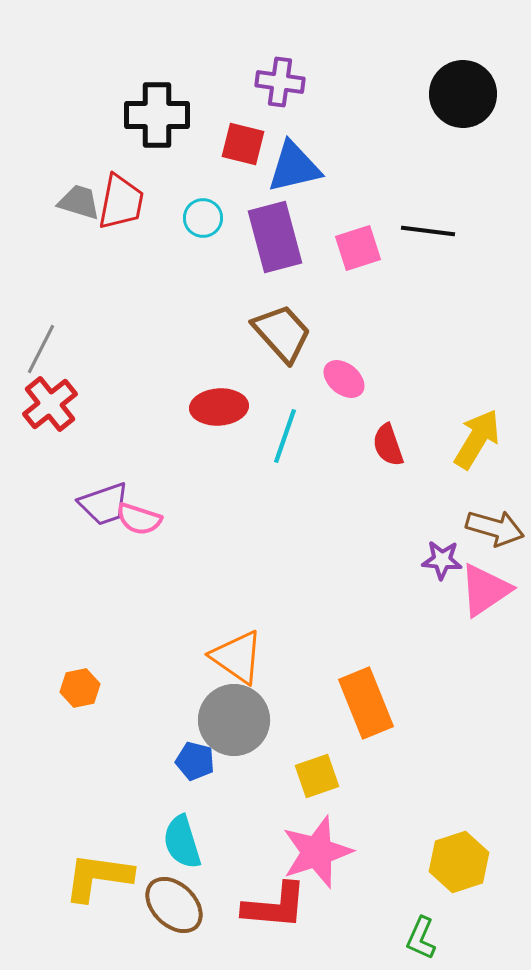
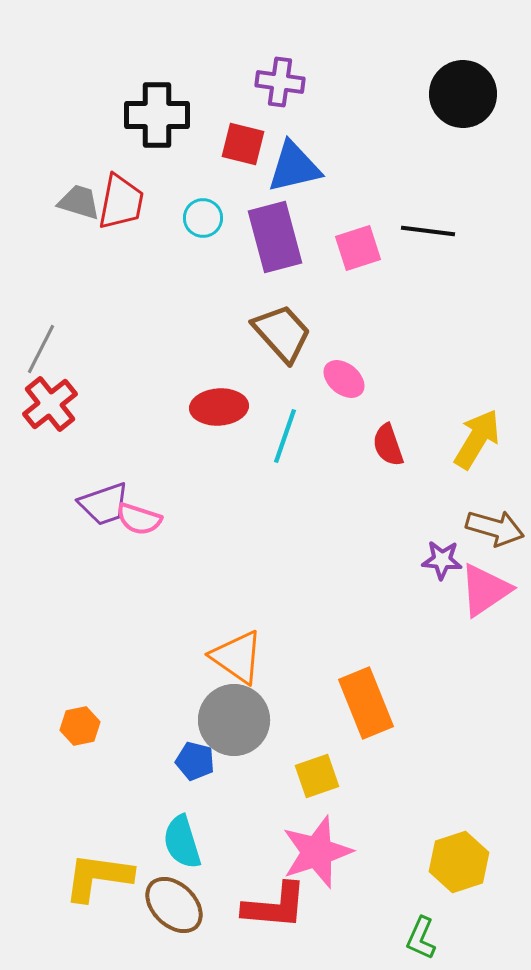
orange hexagon: moved 38 px down
